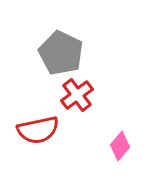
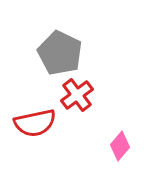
gray pentagon: moved 1 px left
red semicircle: moved 3 px left, 7 px up
